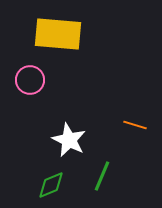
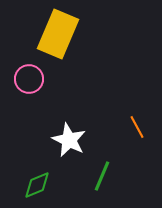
yellow rectangle: rotated 72 degrees counterclockwise
pink circle: moved 1 px left, 1 px up
orange line: moved 2 px right, 2 px down; rotated 45 degrees clockwise
green diamond: moved 14 px left
